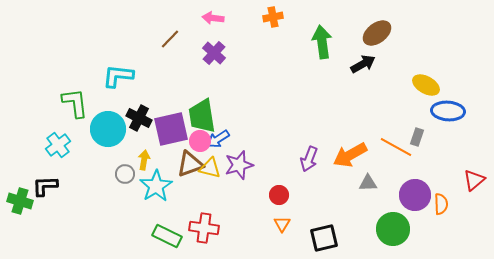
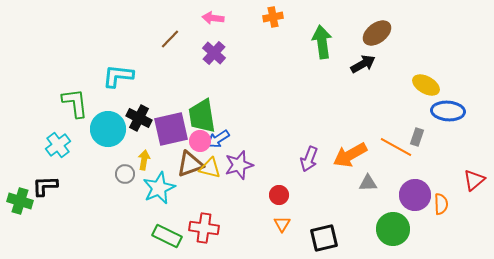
cyan star: moved 3 px right, 2 px down; rotated 8 degrees clockwise
